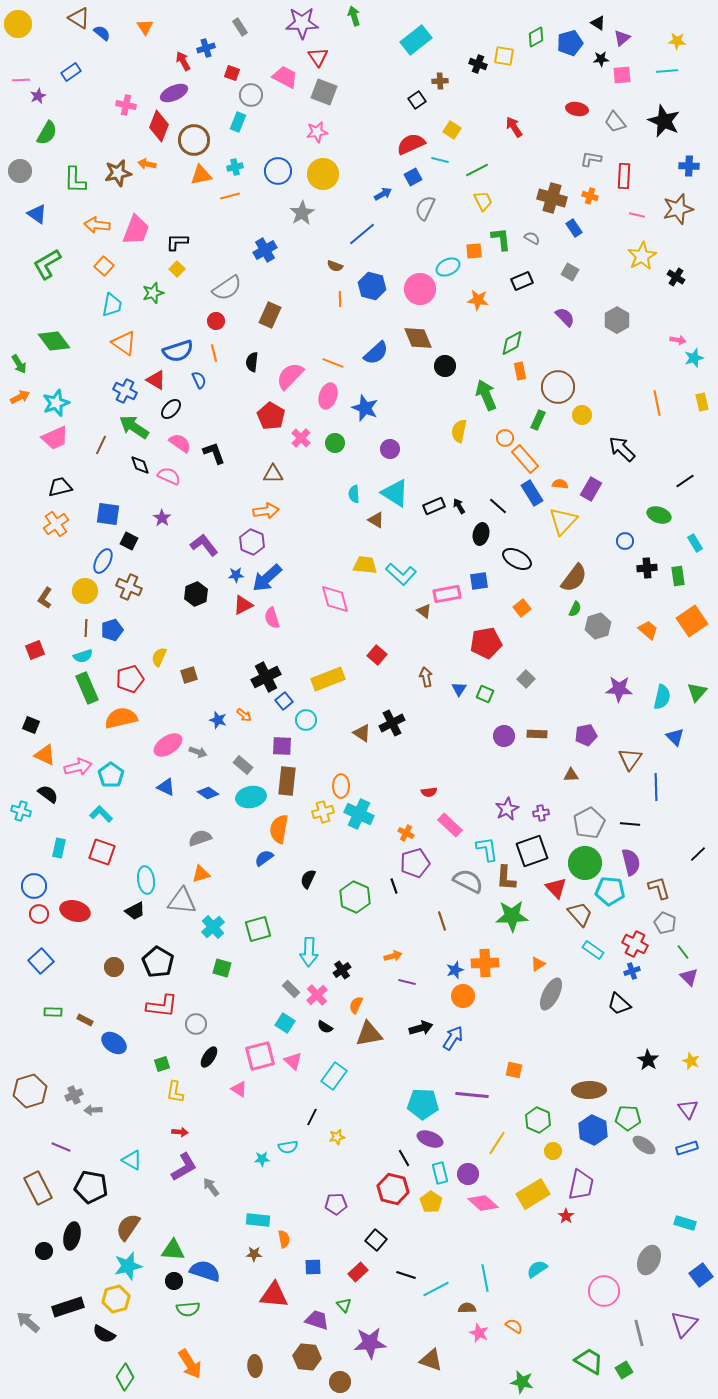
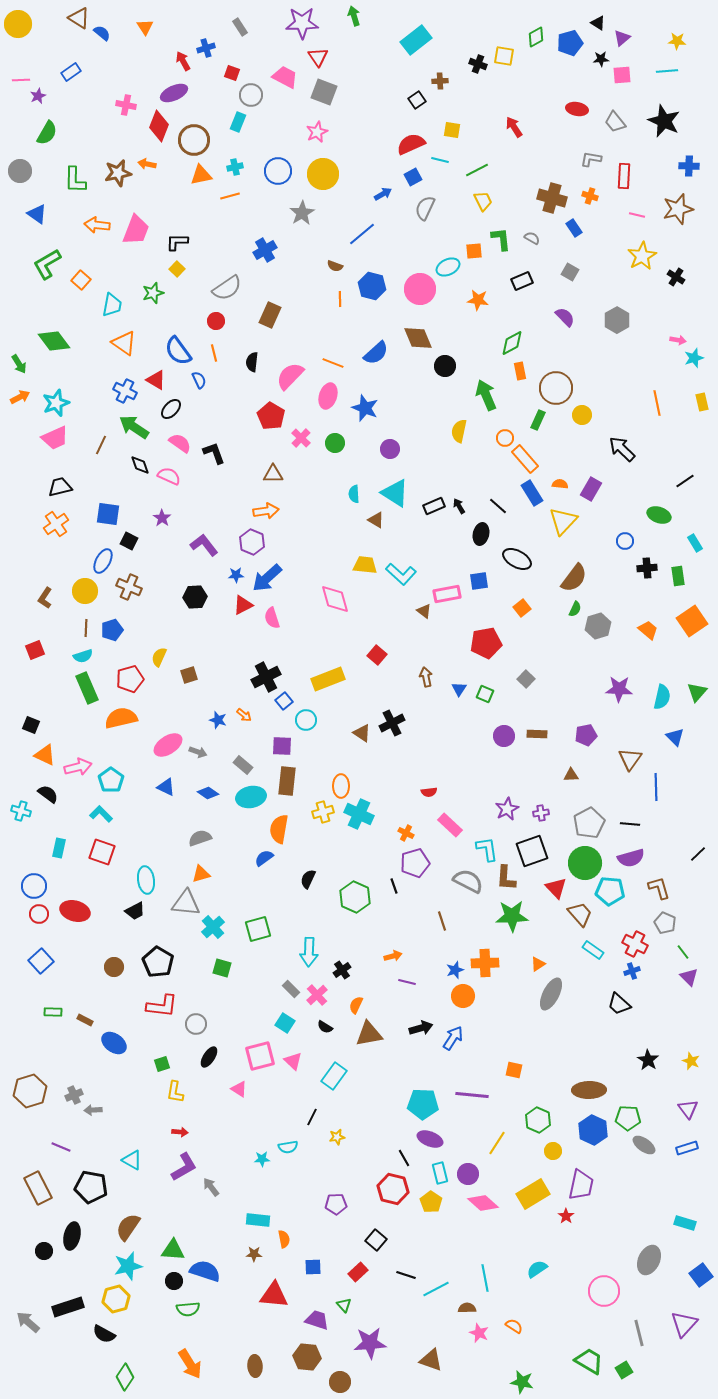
yellow square at (452, 130): rotated 24 degrees counterclockwise
pink star at (317, 132): rotated 15 degrees counterclockwise
orange square at (104, 266): moved 23 px left, 14 px down
blue semicircle at (178, 351): rotated 72 degrees clockwise
brown circle at (558, 387): moved 2 px left, 1 px down
black hexagon at (196, 594): moved 1 px left, 3 px down; rotated 20 degrees clockwise
cyan pentagon at (111, 775): moved 5 px down
purple semicircle at (631, 862): moved 4 px up; rotated 88 degrees clockwise
gray triangle at (182, 901): moved 4 px right, 2 px down
